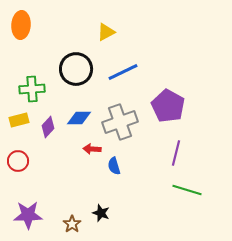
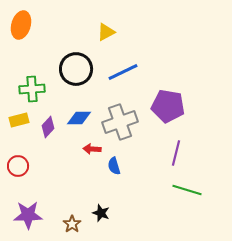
orange ellipse: rotated 12 degrees clockwise
purple pentagon: rotated 20 degrees counterclockwise
red circle: moved 5 px down
